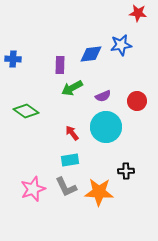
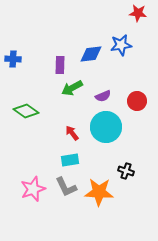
black cross: rotated 21 degrees clockwise
